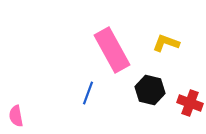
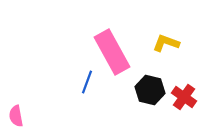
pink rectangle: moved 2 px down
blue line: moved 1 px left, 11 px up
red cross: moved 6 px left, 6 px up; rotated 15 degrees clockwise
